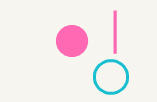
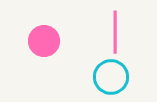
pink circle: moved 28 px left
